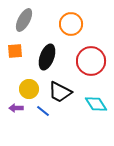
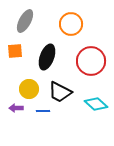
gray ellipse: moved 1 px right, 1 px down
cyan diamond: rotated 15 degrees counterclockwise
blue line: rotated 40 degrees counterclockwise
